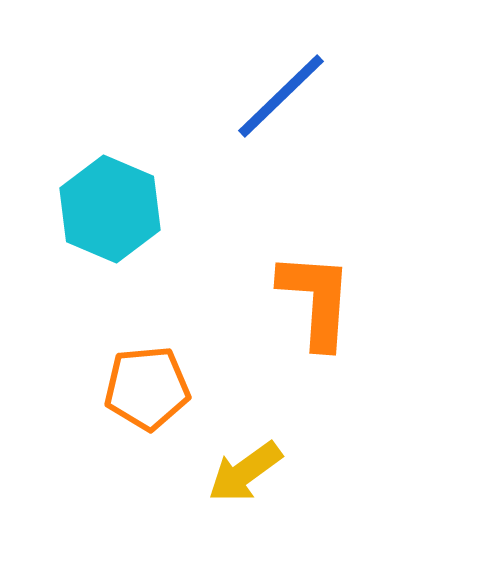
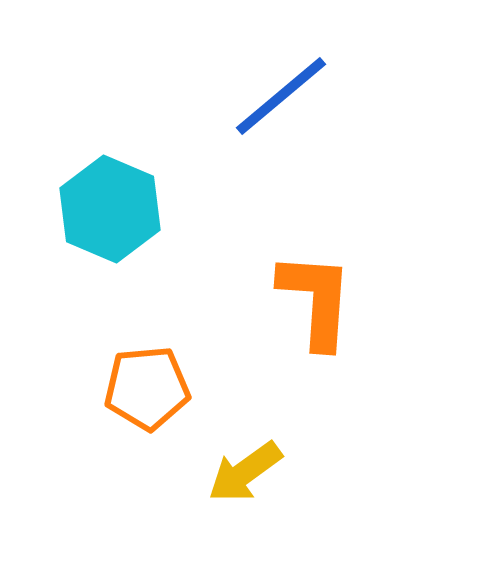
blue line: rotated 4 degrees clockwise
